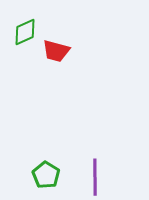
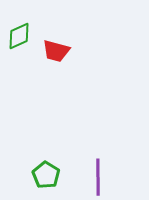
green diamond: moved 6 px left, 4 px down
purple line: moved 3 px right
